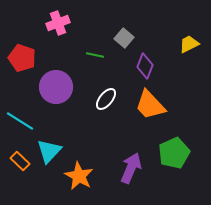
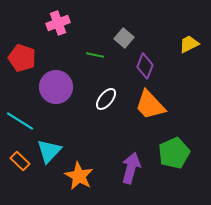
purple arrow: rotated 8 degrees counterclockwise
